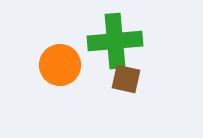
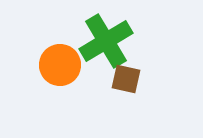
green cross: moved 9 px left; rotated 26 degrees counterclockwise
